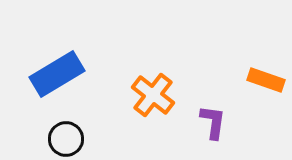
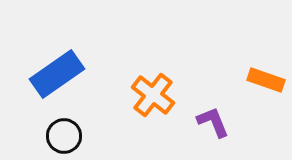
blue rectangle: rotated 4 degrees counterclockwise
purple L-shape: rotated 30 degrees counterclockwise
black circle: moved 2 px left, 3 px up
